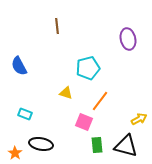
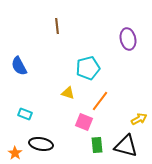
yellow triangle: moved 2 px right
